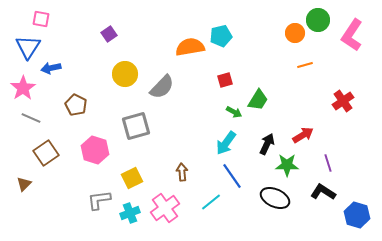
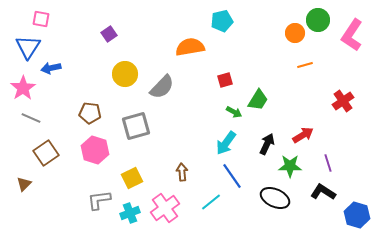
cyan pentagon: moved 1 px right, 15 px up
brown pentagon: moved 14 px right, 8 px down; rotated 20 degrees counterclockwise
green star: moved 3 px right, 1 px down
